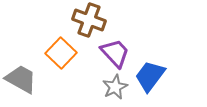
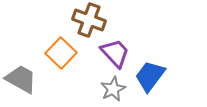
gray star: moved 2 px left, 2 px down
